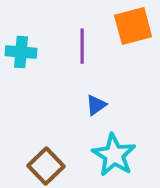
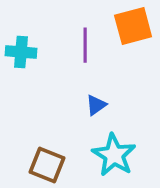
purple line: moved 3 px right, 1 px up
brown square: moved 1 px right, 1 px up; rotated 24 degrees counterclockwise
